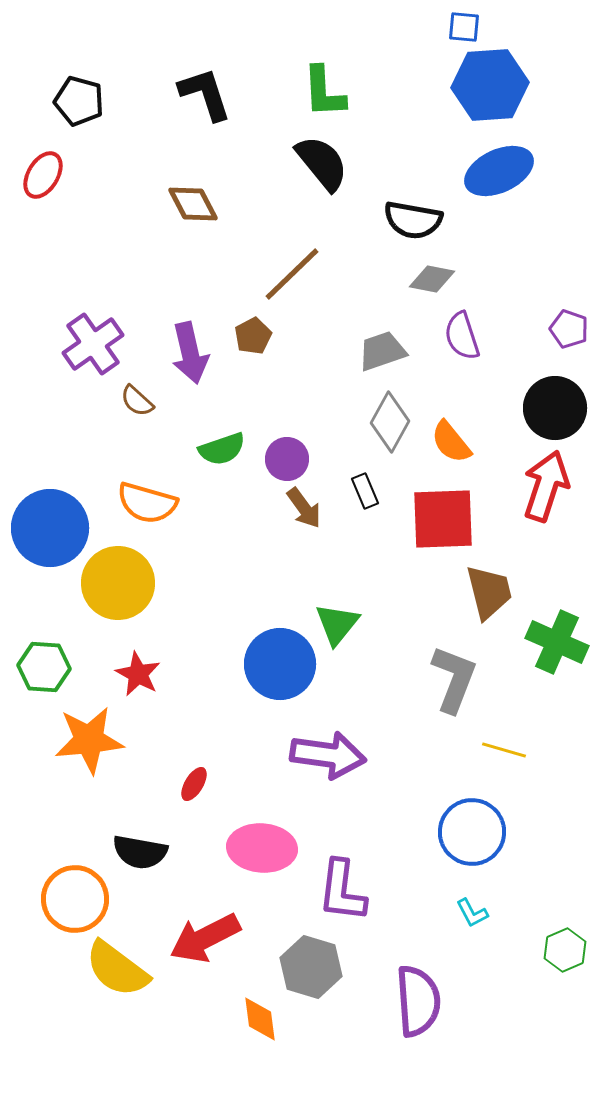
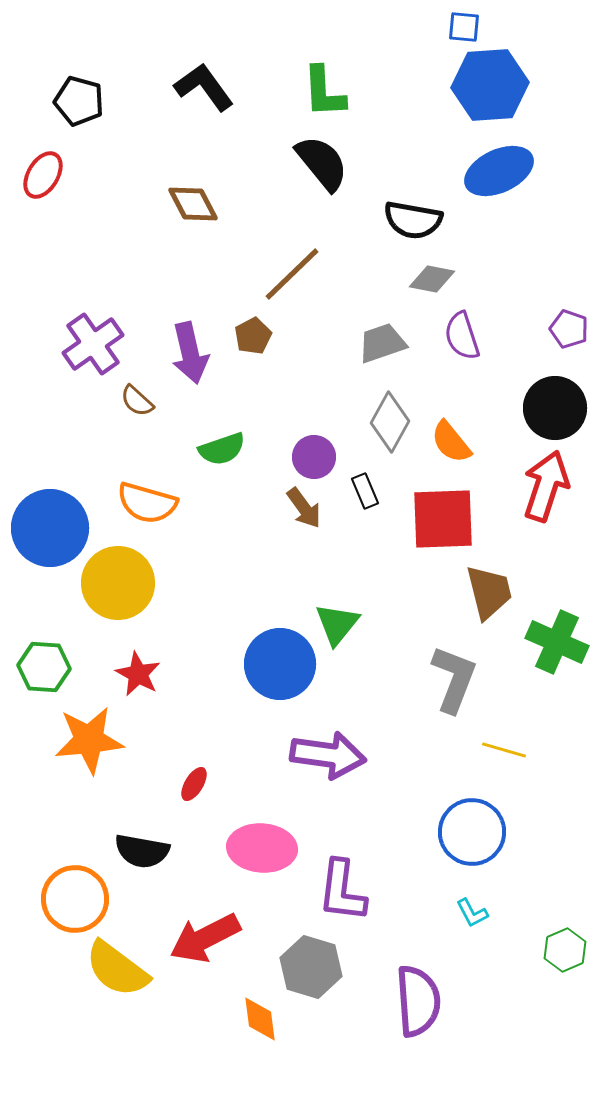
black L-shape at (205, 94): moved 1 px left, 7 px up; rotated 18 degrees counterclockwise
gray trapezoid at (382, 351): moved 8 px up
purple circle at (287, 459): moved 27 px right, 2 px up
black semicircle at (140, 852): moved 2 px right, 1 px up
